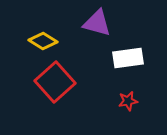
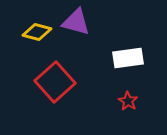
purple triangle: moved 21 px left, 1 px up
yellow diamond: moved 6 px left, 9 px up; rotated 16 degrees counterclockwise
red star: rotated 30 degrees counterclockwise
